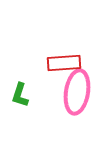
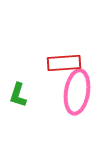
green L-shape: moved 2 px left
